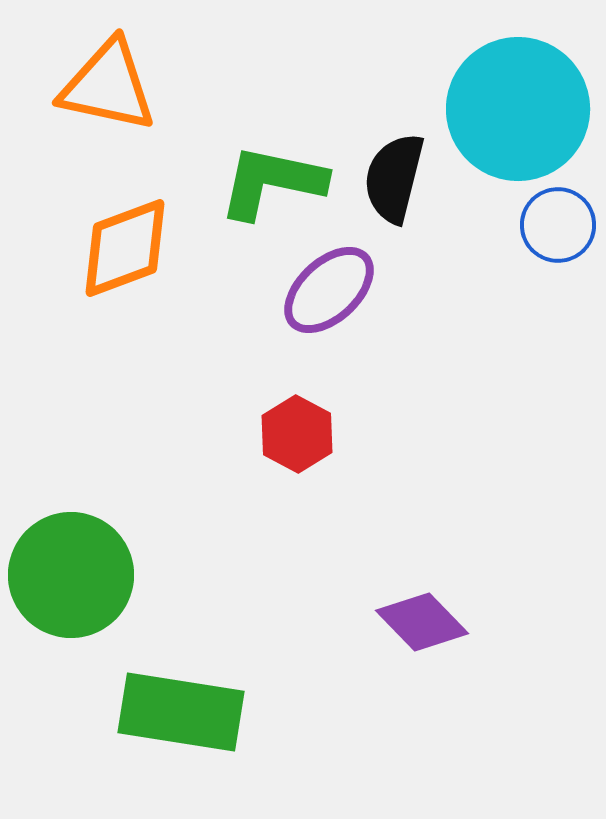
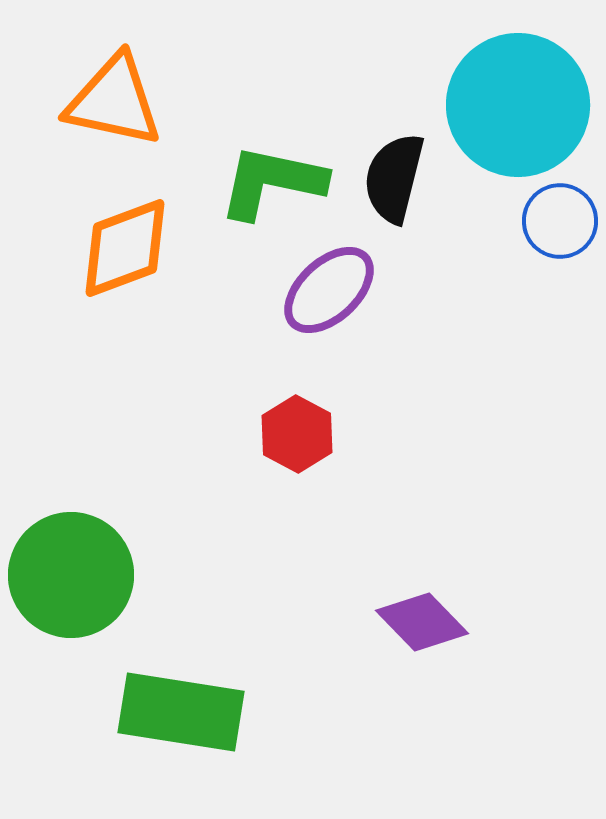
orange triangle: moved 6 px right, 15 px down
cyan circle: moved 4 px up
blue circle: moved 2 px right, 4 px up
